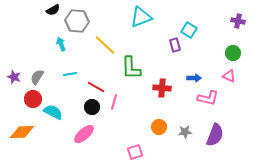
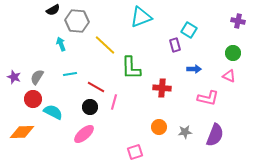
blue arrow: moved 9 px up
black circle: moved 2 px left
